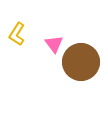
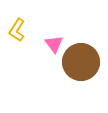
yellow L-shape: moved 4 px up
